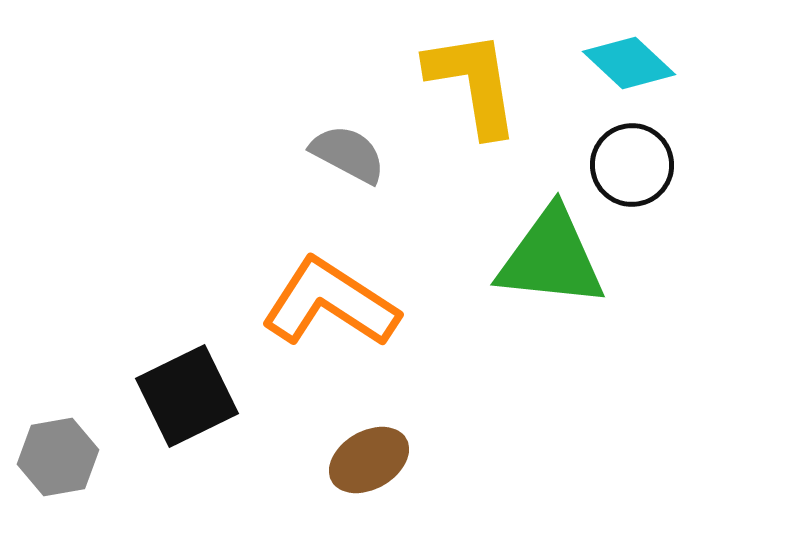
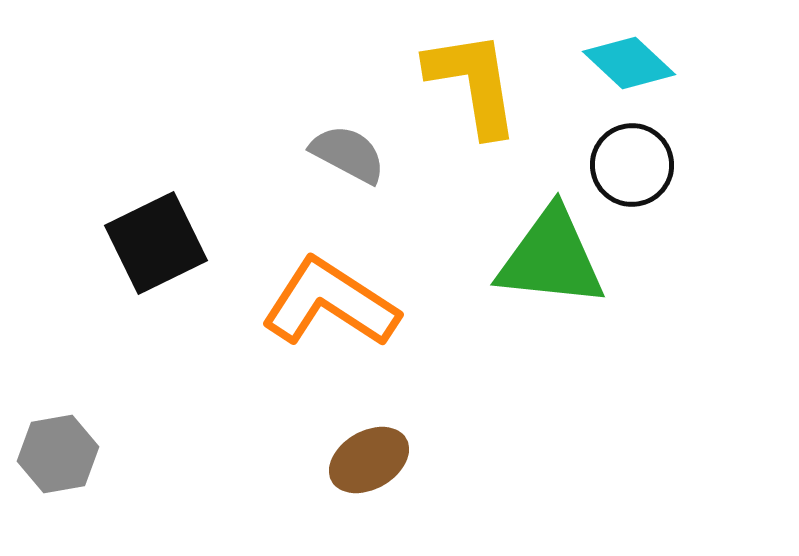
black square: moved 31 px left, 153 px up
gray hexagon: moved 3 px up
